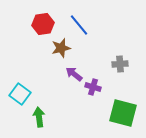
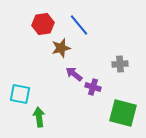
cyan square: rotated 25 degrees counterclockwise
